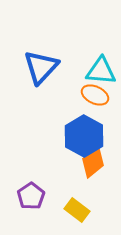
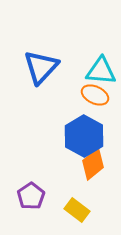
orange diamond: moved 2 px down
